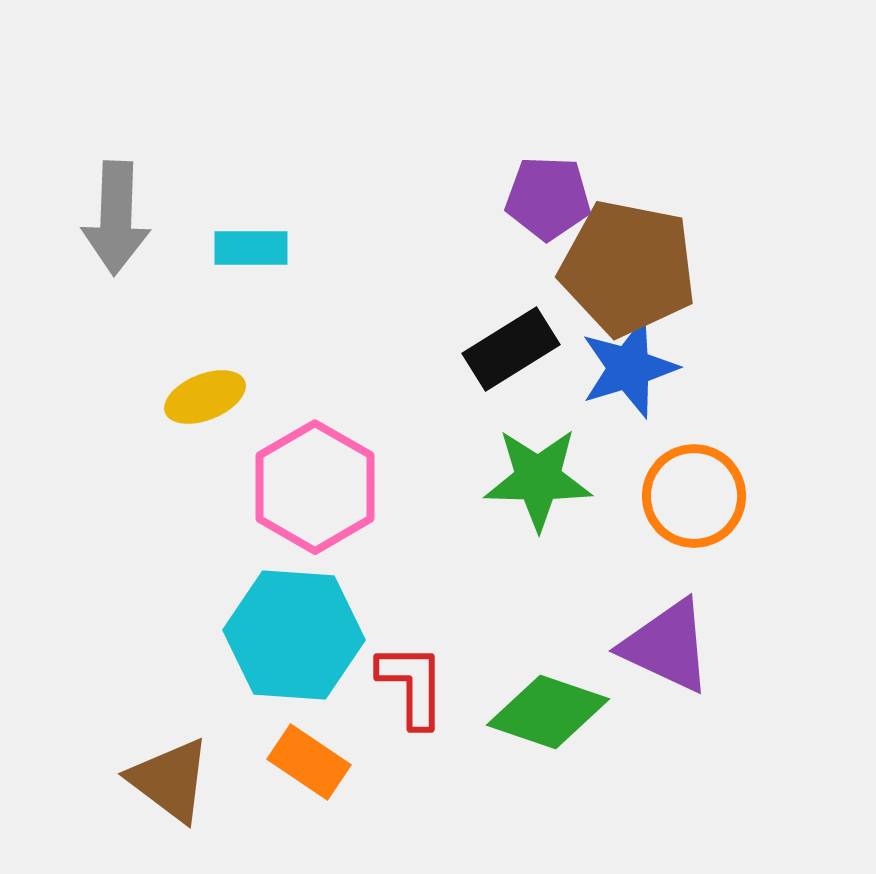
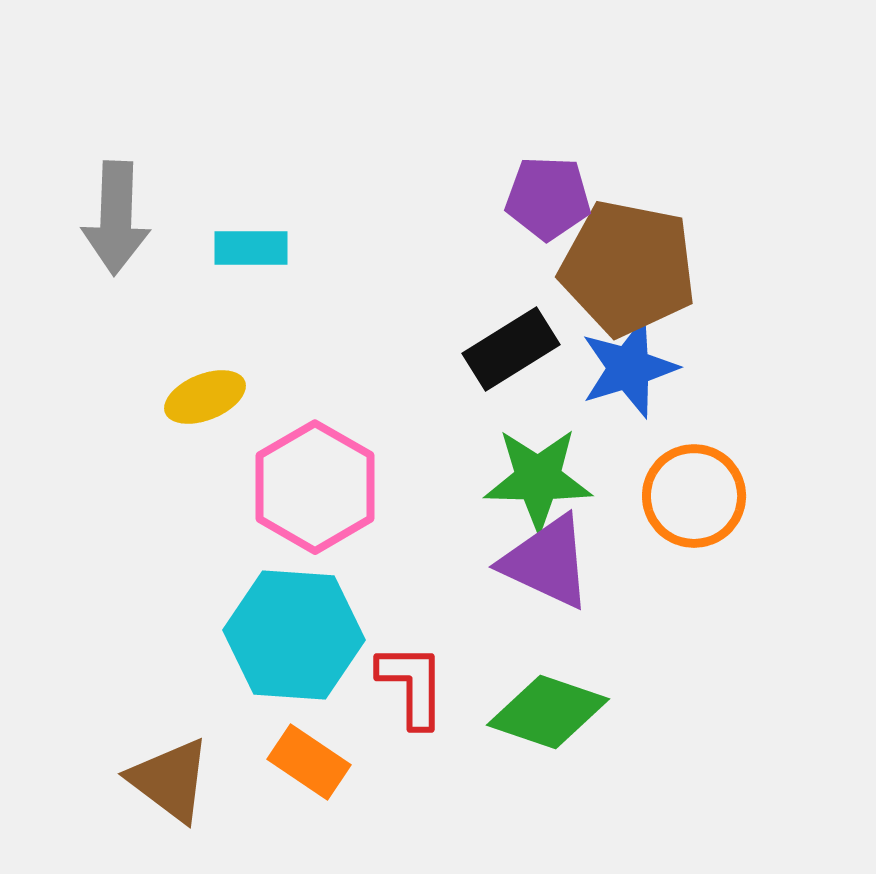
purple triangle: moved 120 px left, 84 px up
